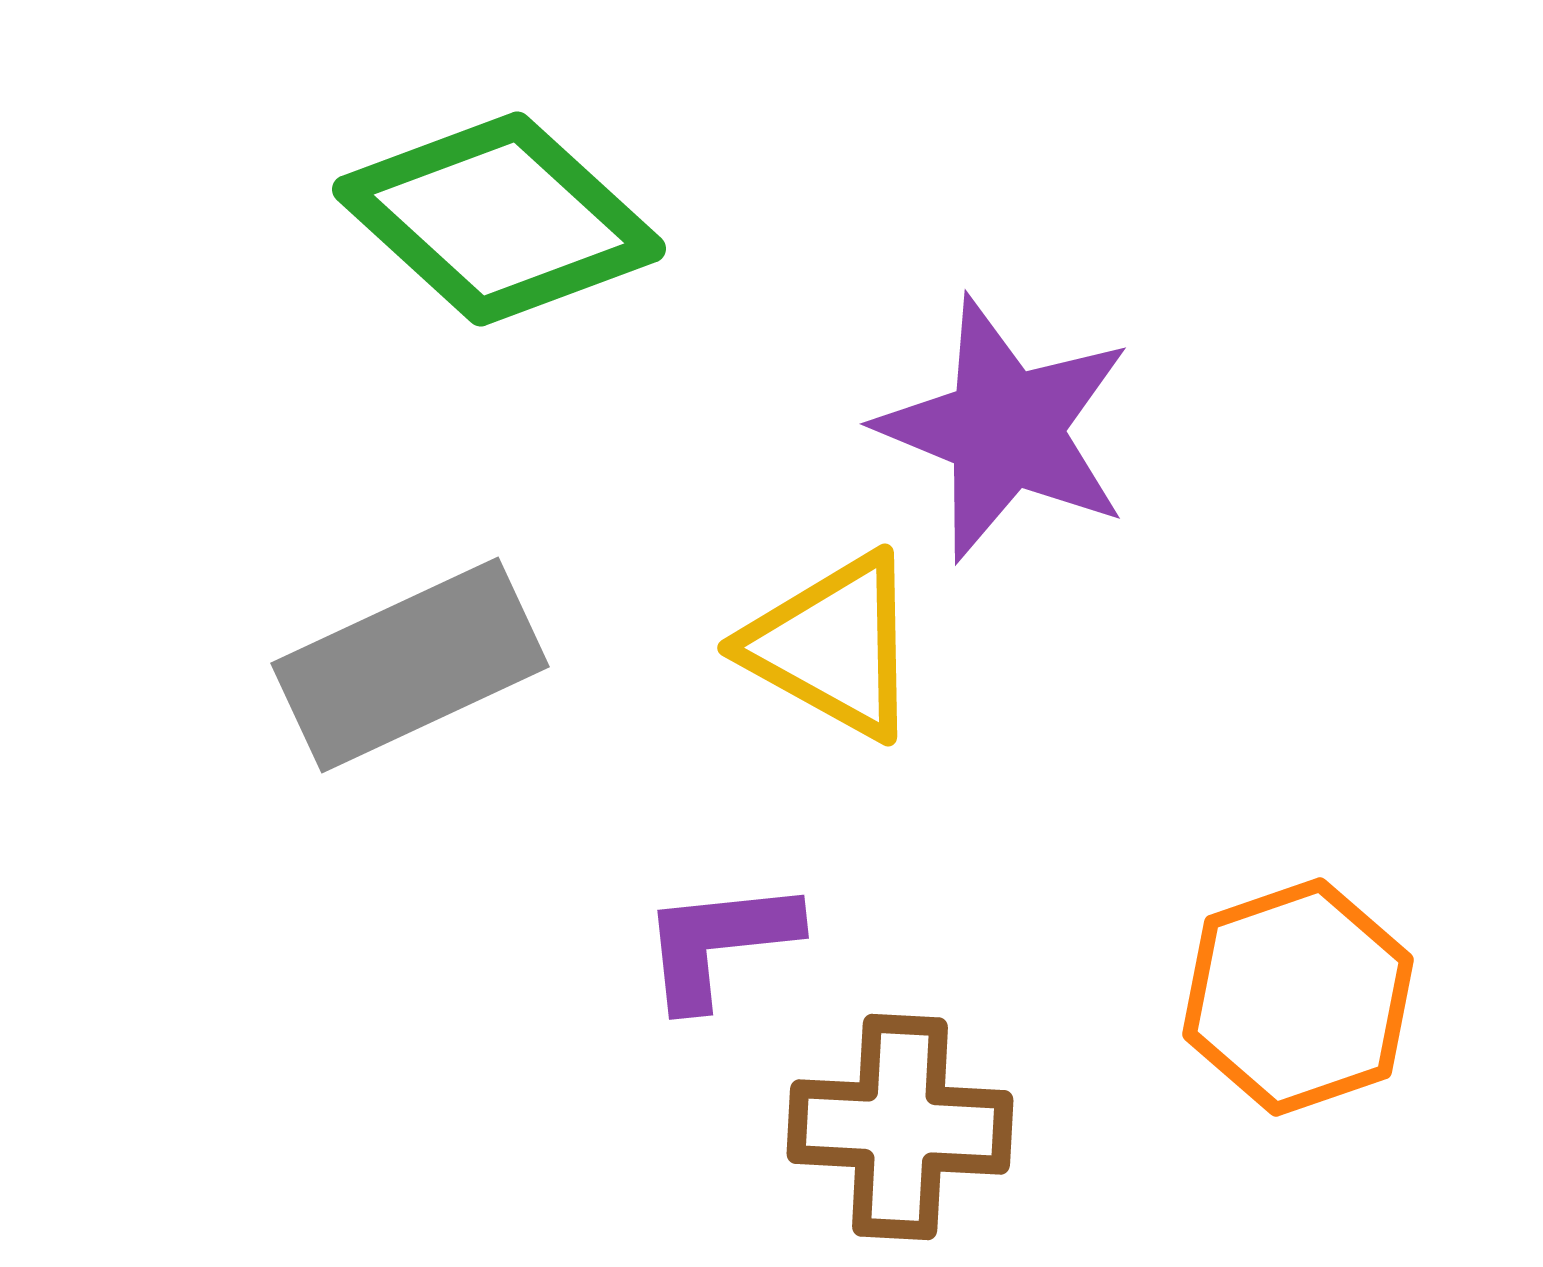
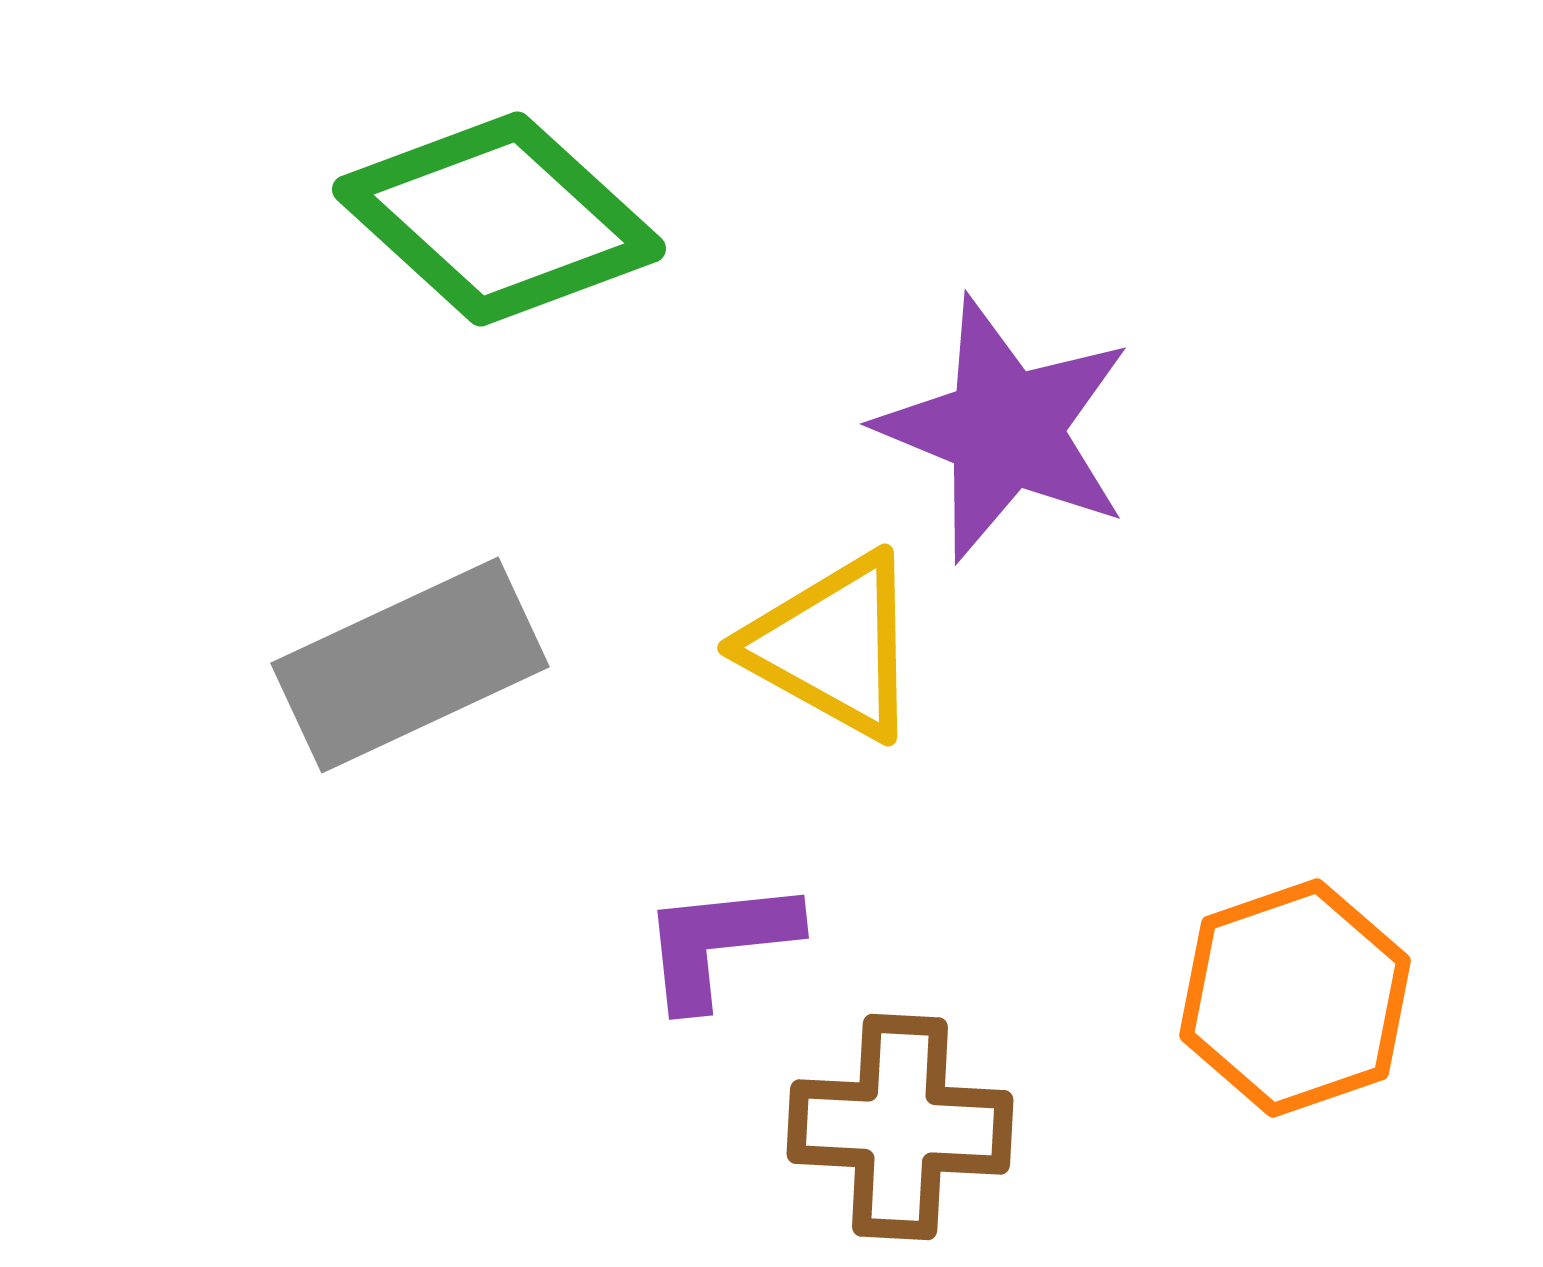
orange hexagon: moved 3 px left, 1 px down
